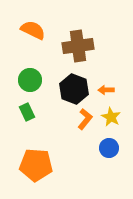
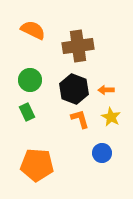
orange L-shape: moved 5 px left; rotated 55 degrees counterclockwise
blue circle: moved 7 px left, 5 px down
orange pentagon: moved 1 px right
